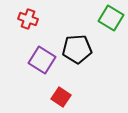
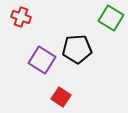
red cross: moved 7 px left, 2 px up
